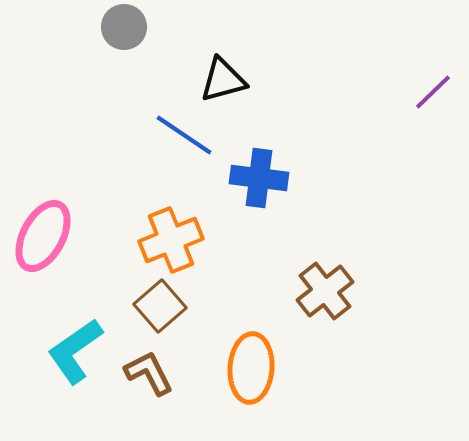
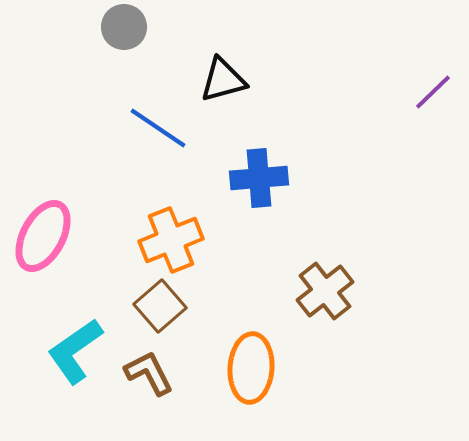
blue line: moved 26 px left, 7 px up
blue cross: rotated 12 degrees counterclockwise
